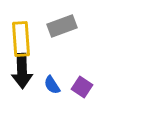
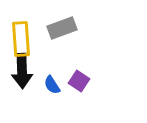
gray rectangle: moved 2 px down
purple square: moved 3 px left, 6 px up
